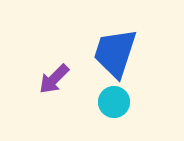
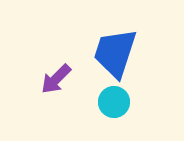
purple arrow: moved 2 px right
